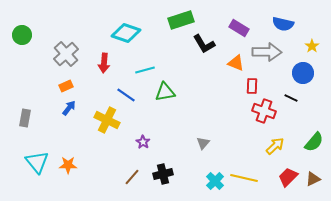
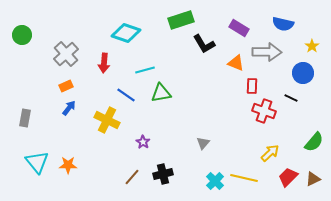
green triangle: moved 4 px left, 1 px down
yellow arrow: moved 5 px left, 7 px down
